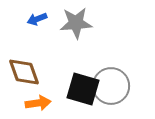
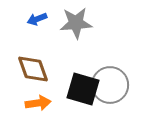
brown diamond: moved 9 px right, 3 px up
gray circle: moved 1 px left, 1 px up
